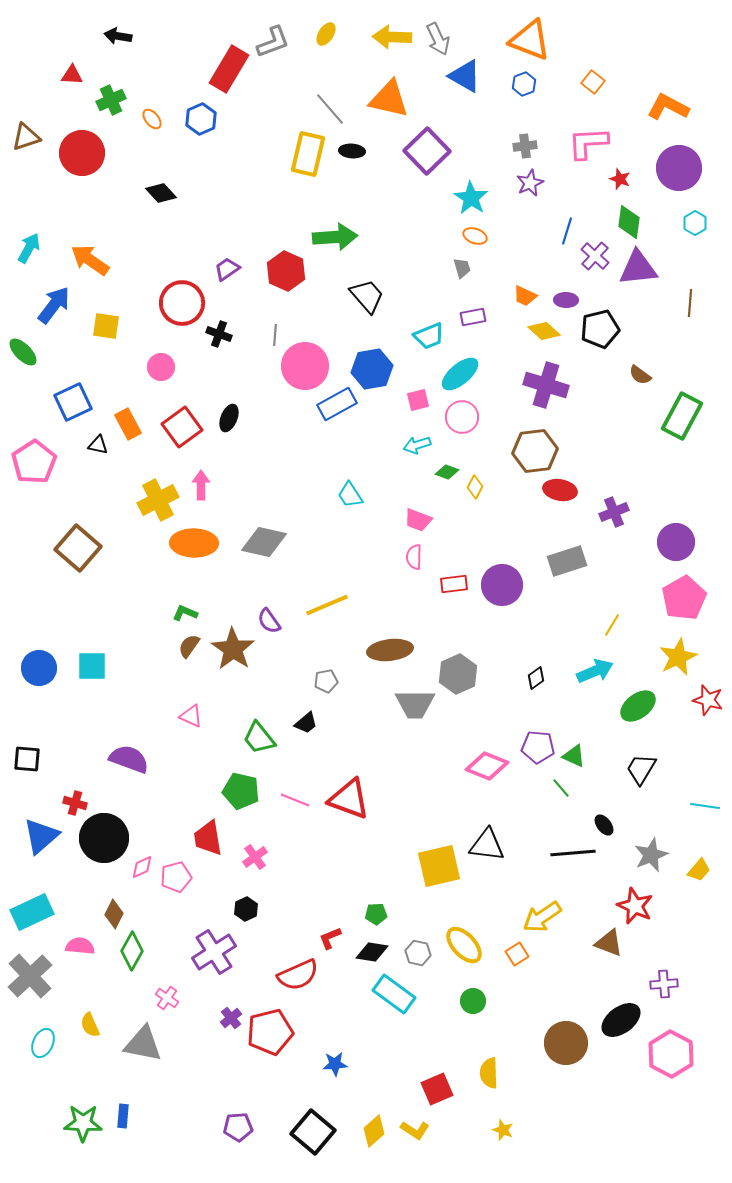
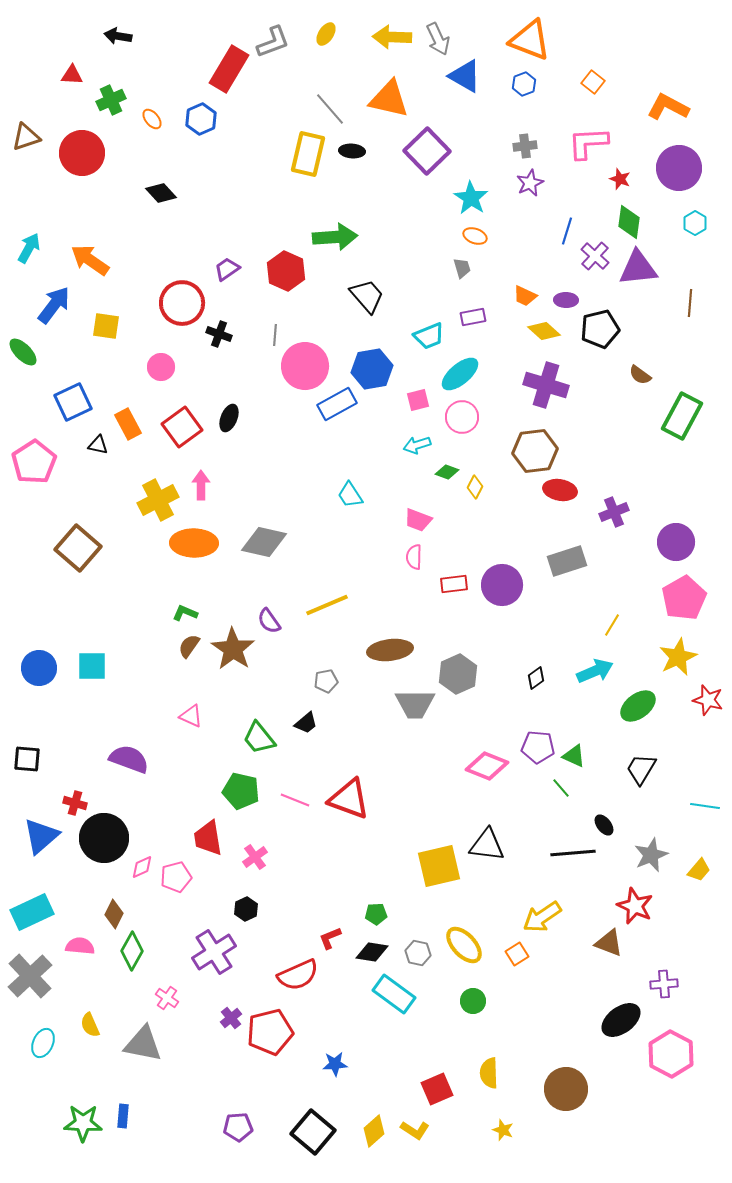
brown circle at (566, 1043): moved 46 px down
